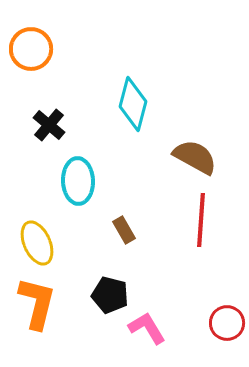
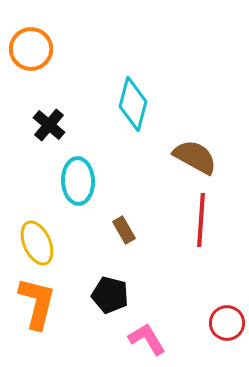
pink L-shape: moved 11 px down
